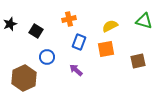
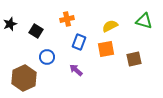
orange cross: moved 2 px left
brown square: moved 4 px left, 2 px up
